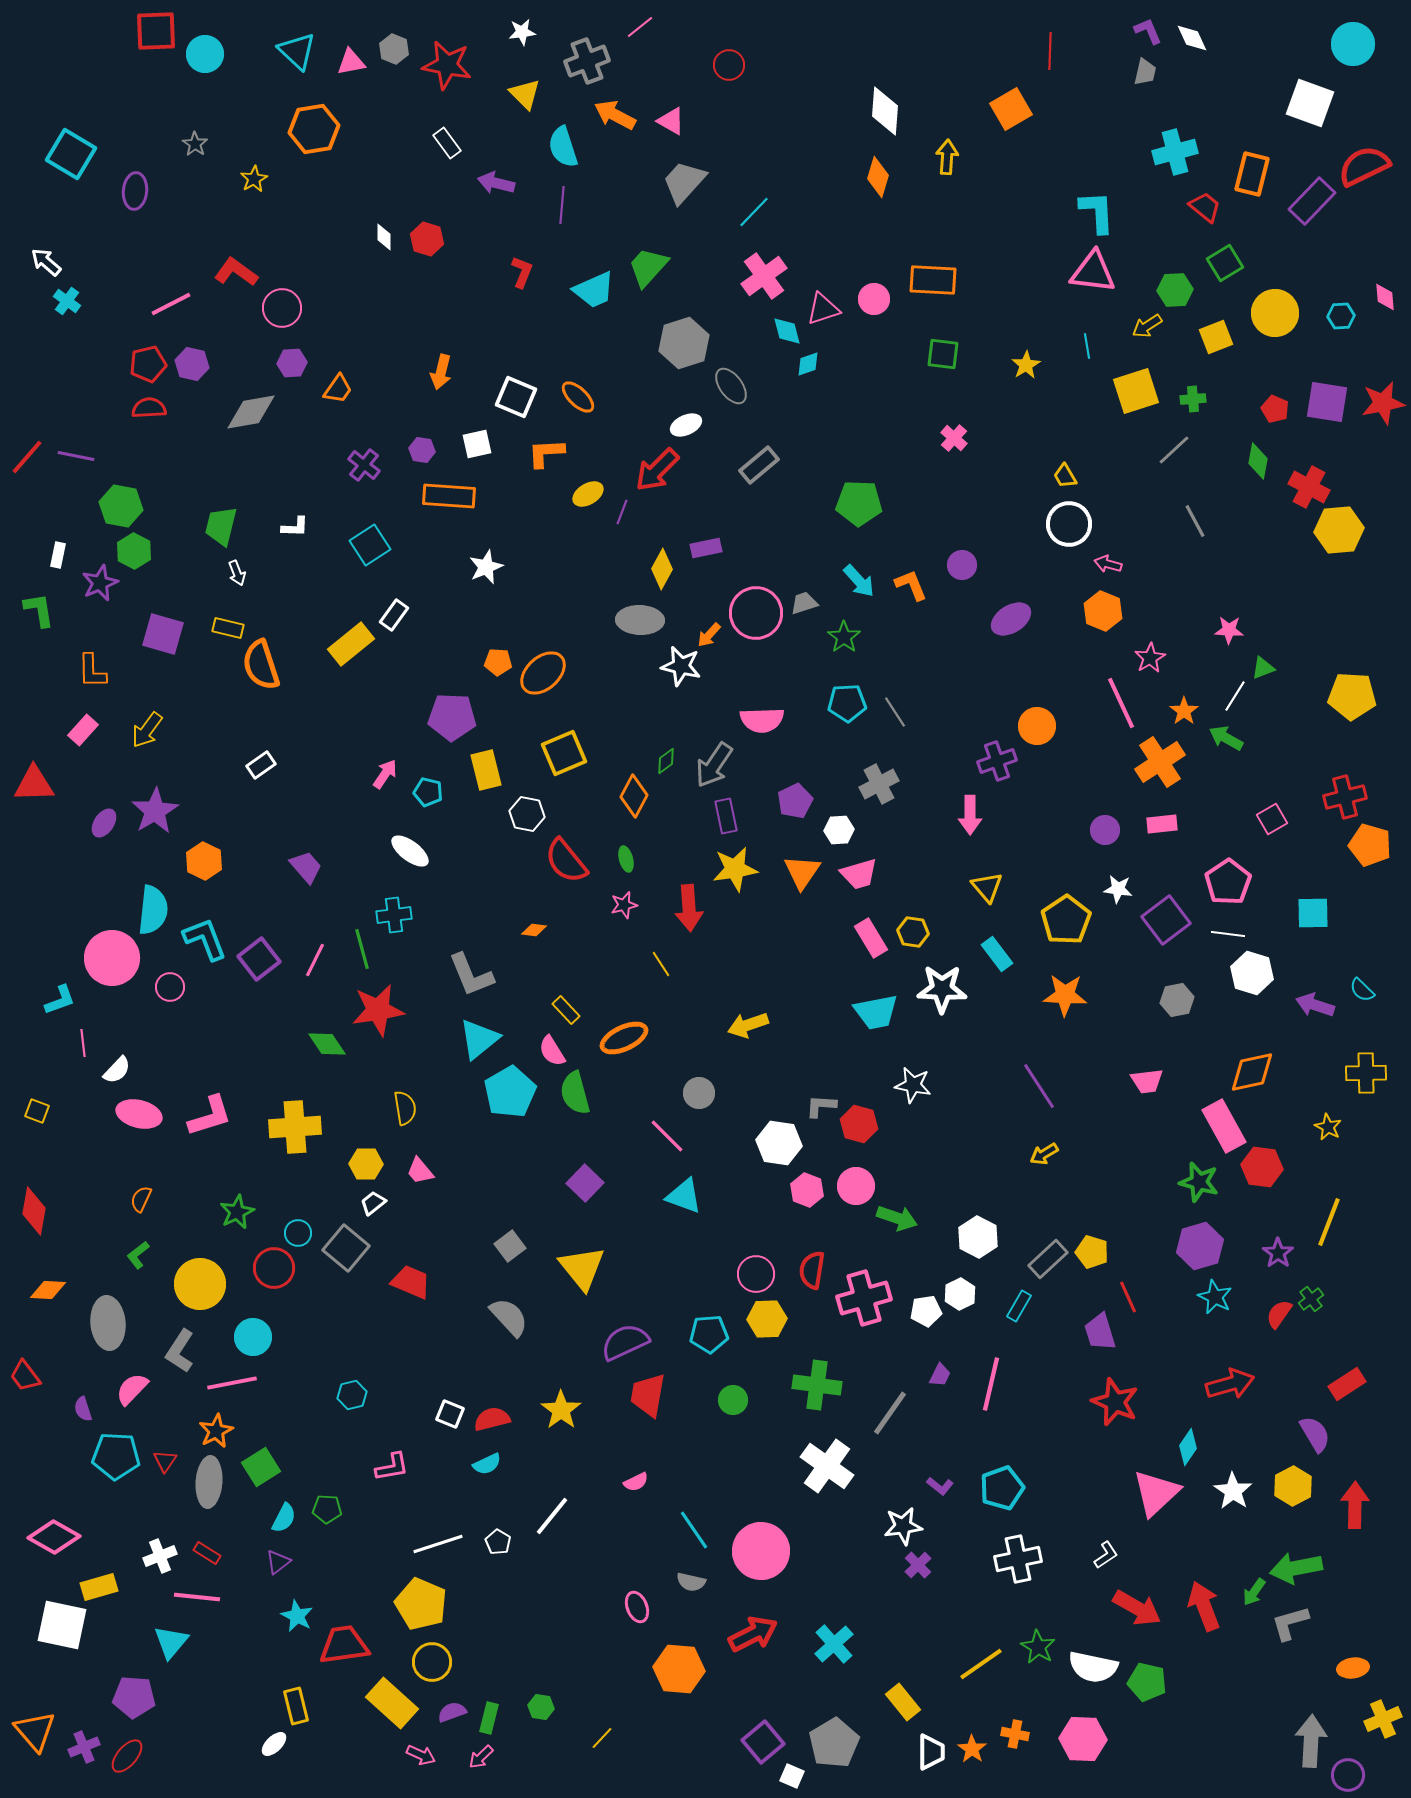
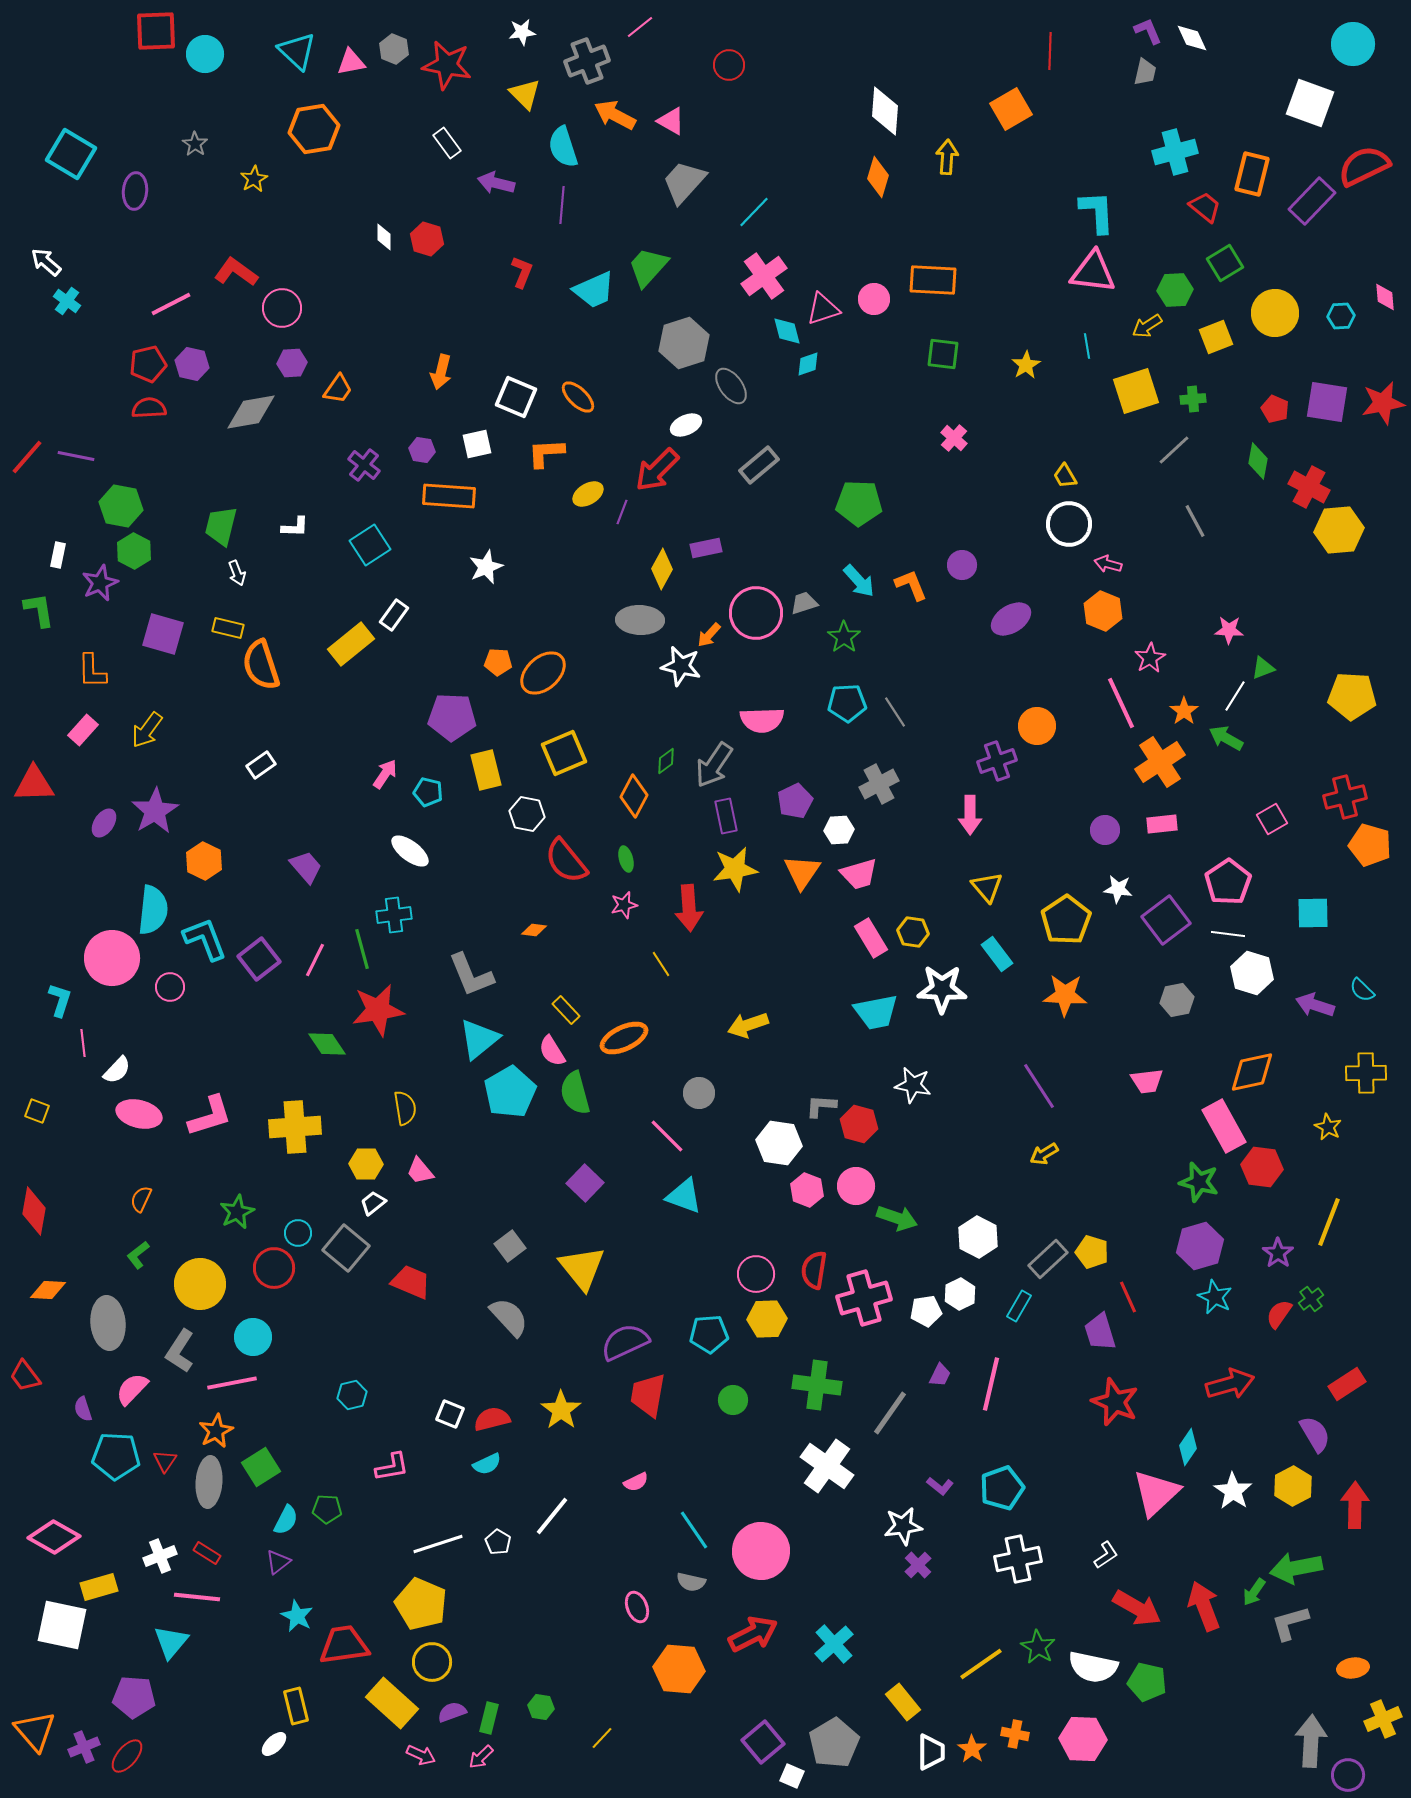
cyan L-shape at (60, 1000): rotated 52 degrees counterclockwise
red semicircle at (812, 1270): moved 2 px right
cyan semicircle at (284, 1518): moved 2 px right, 2 px down
